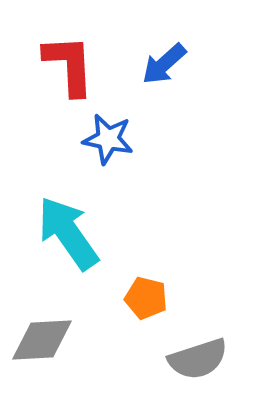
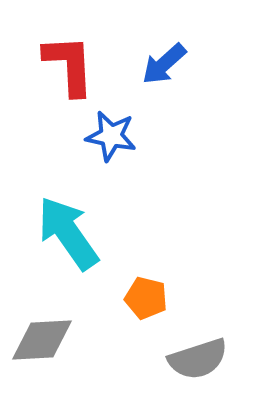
blue star: moved 3 px right, 3 px up
